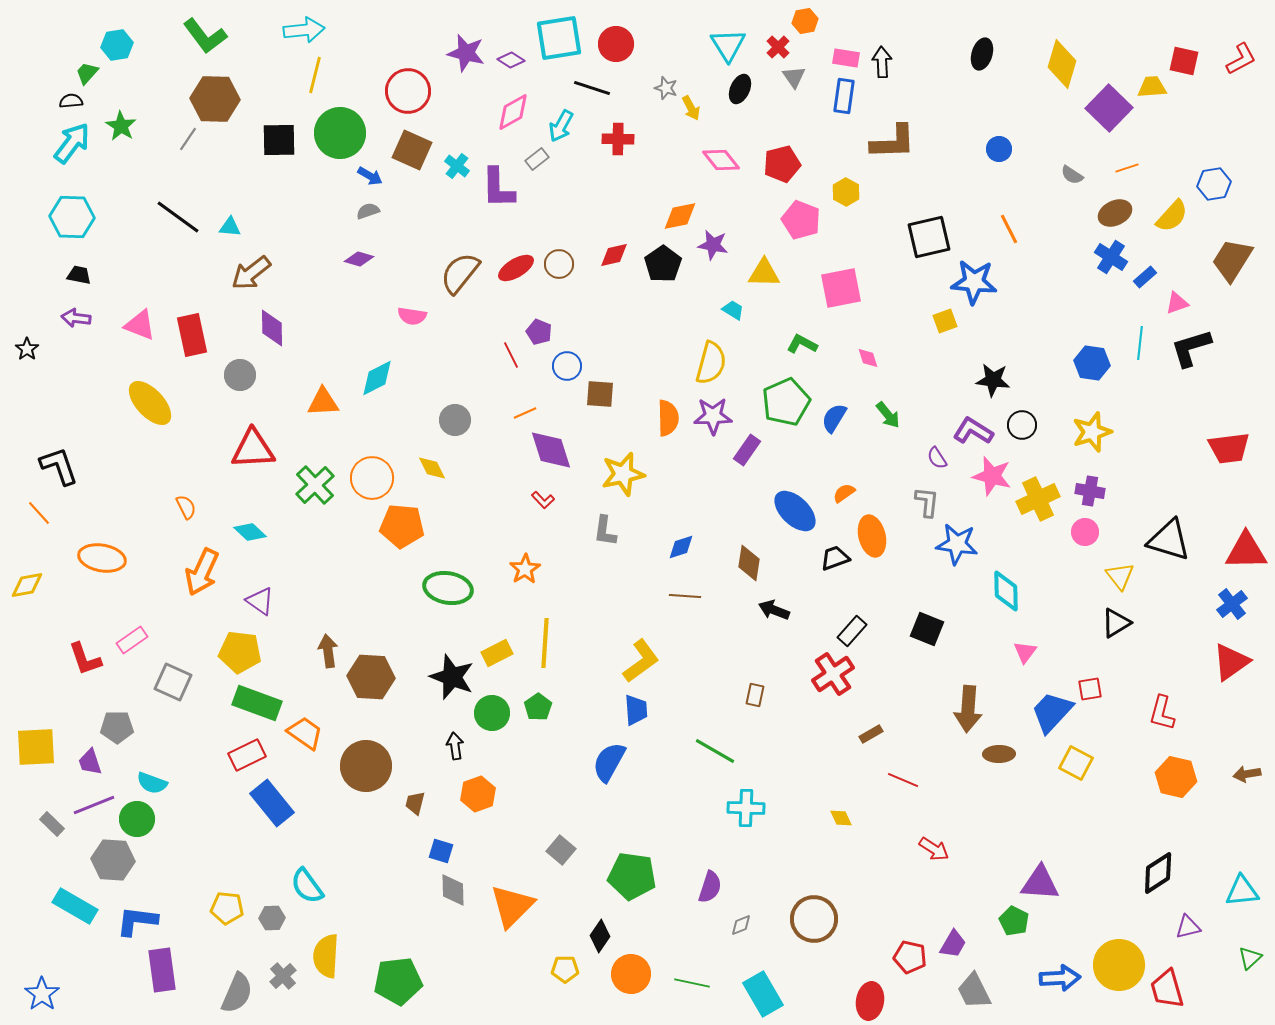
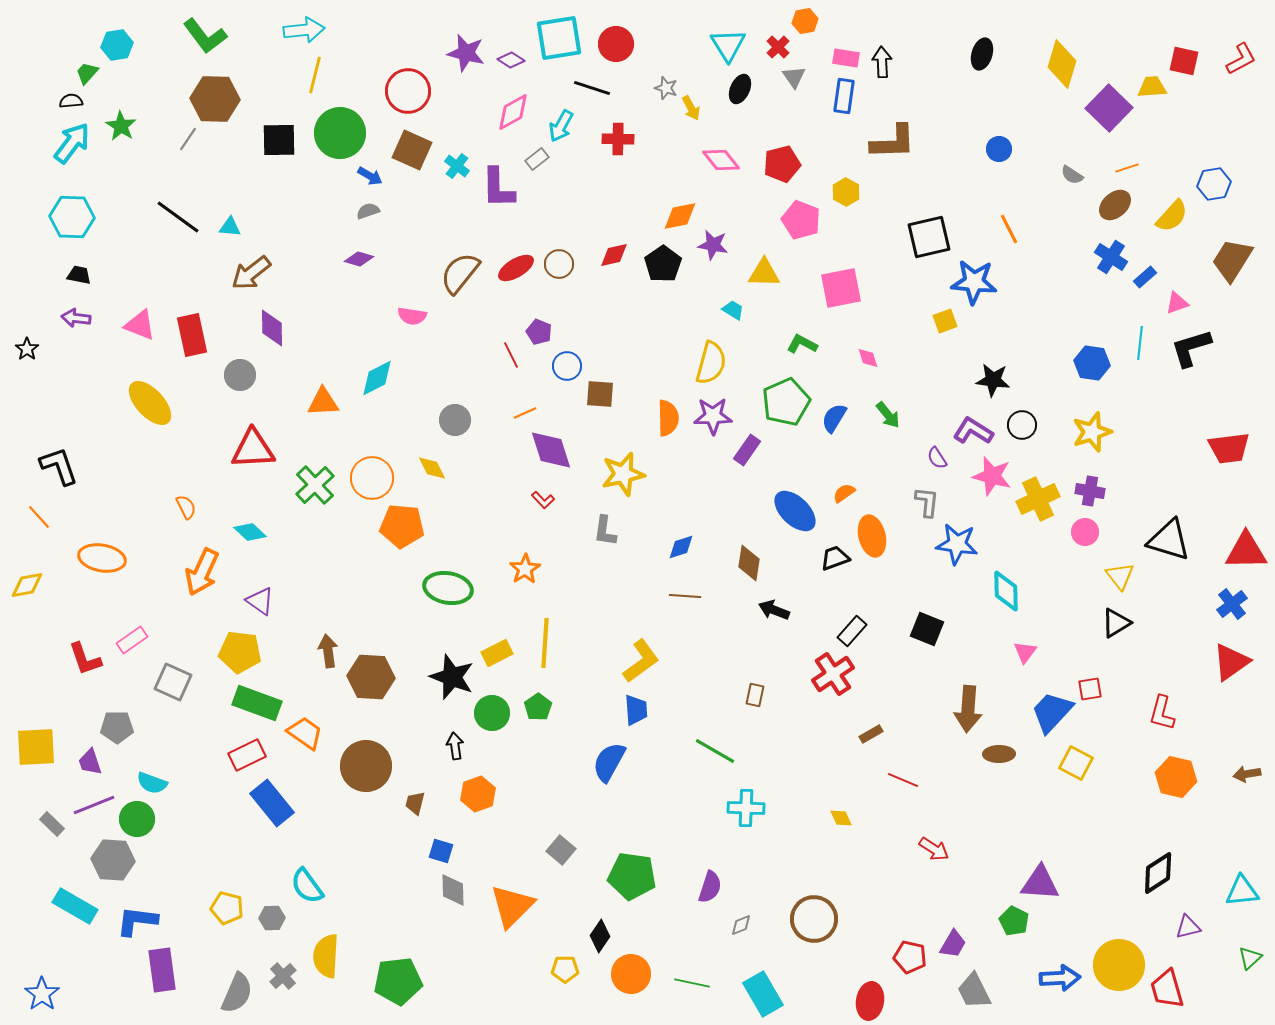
brown ellipse at (1115, 213): moved 8 px up; rotated 16 degrees counterclockwise
orange line at (39, 513): moved 4 px down
yellow pentagon at (227, 908): rotated 8 degrees clockwise
